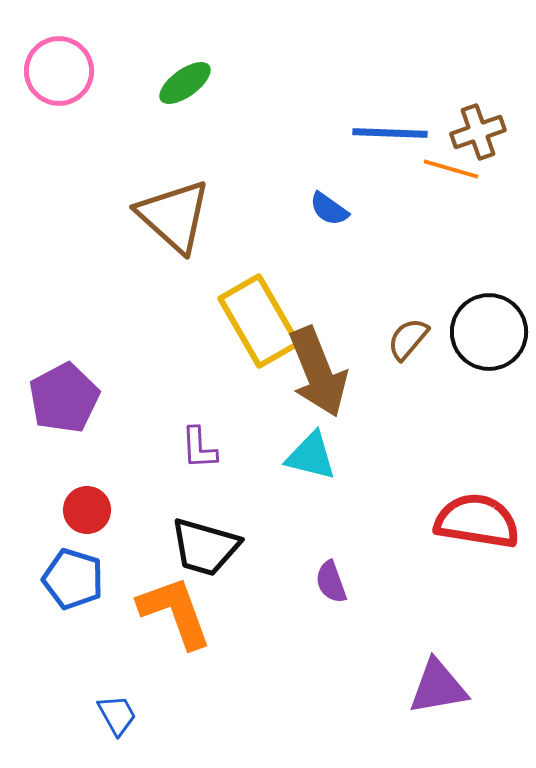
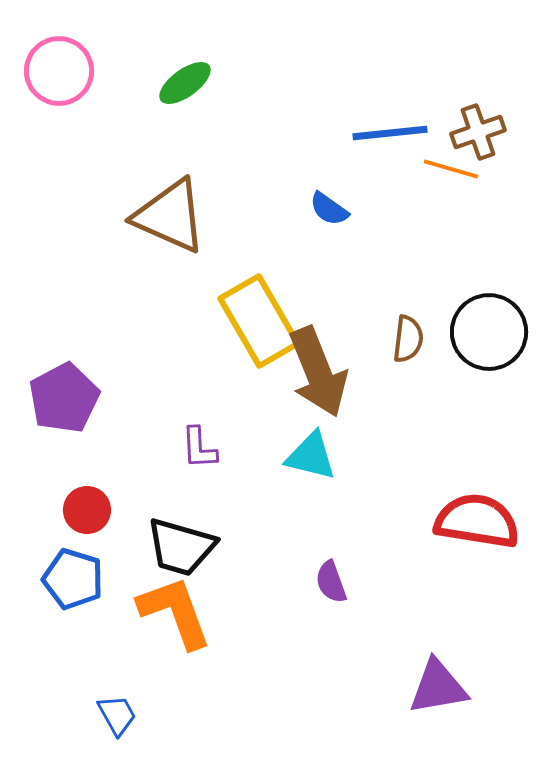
blue line: rotated 8 degrees counterclockwise
brown triangle: moved 4 px left; rotated 18 degrees counterclockwise
brown semicircle: rotated 147 degrees clockwise
black trapezoid: moved 24 px left
